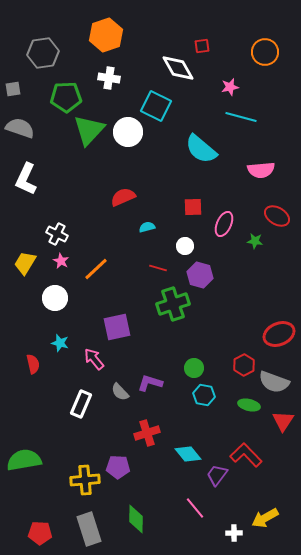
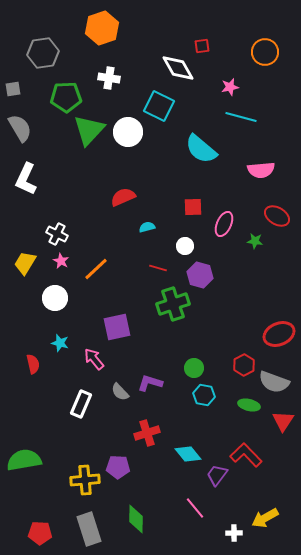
orange hexagon at (106, 35): moved 4 px left, 7 px up
cyan square at (156, 106): moved 3 px right
gray semicircle at (20, 128): rotated 40 degrees clockwise
